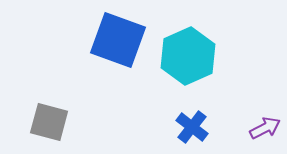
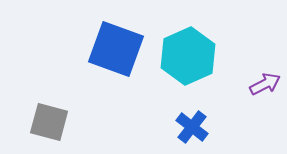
blue square: moved 2 px left, 9 px down
purple arrow: moved 44 px up
